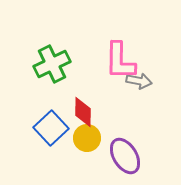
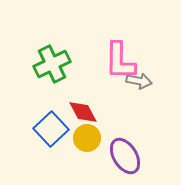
red diamond: rotated 28 degrees counterclockwise
blue square: moved 1 px down
